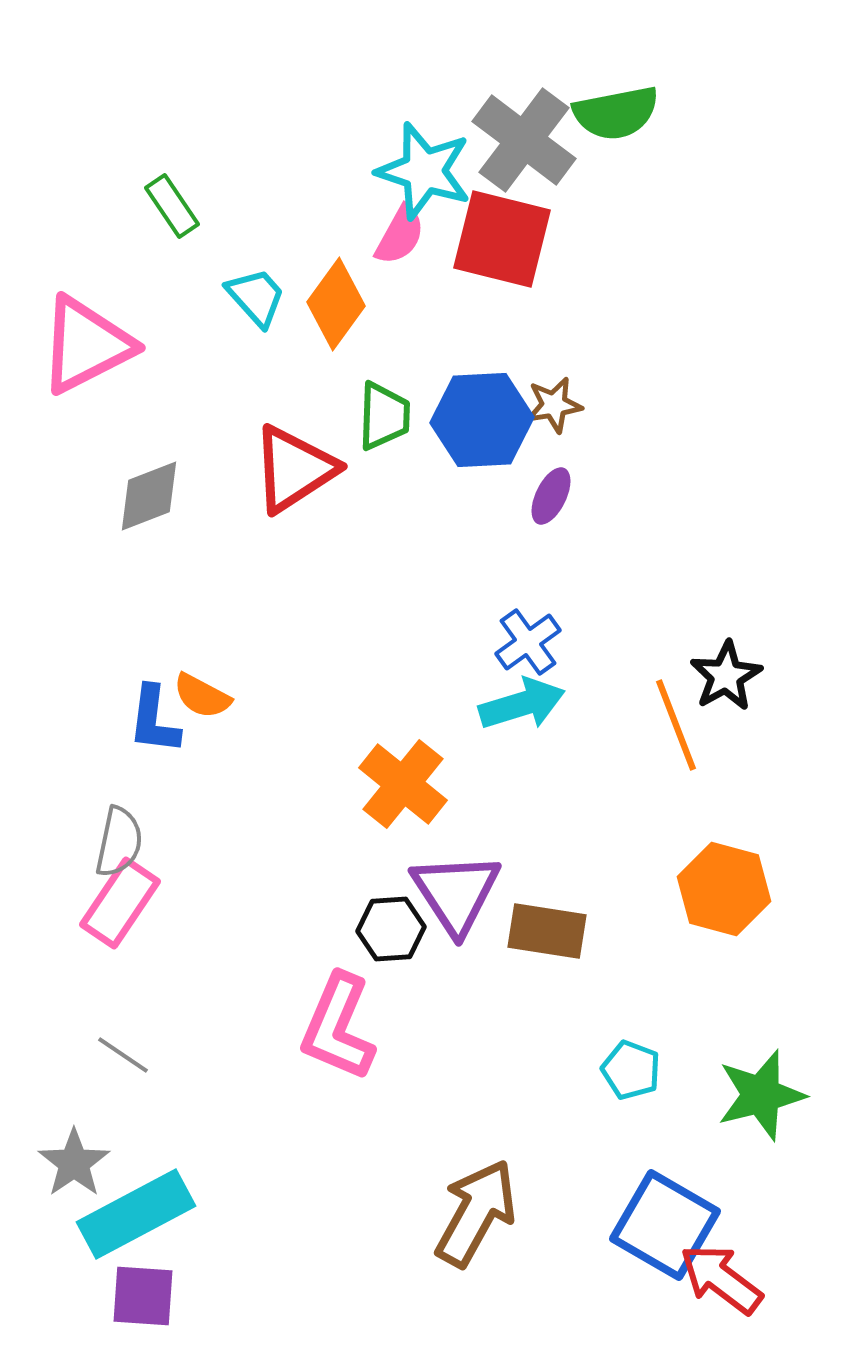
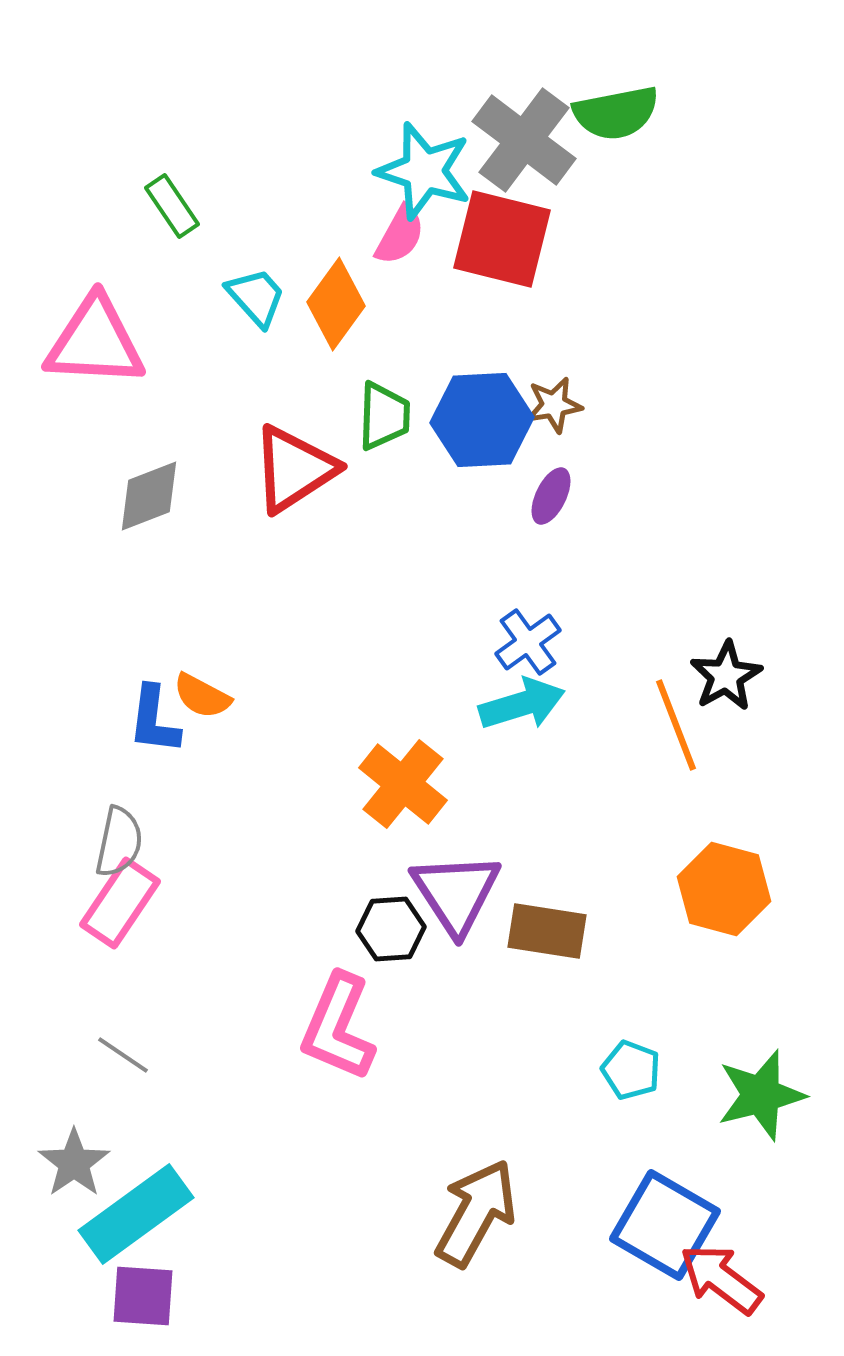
pink triangle: moved 9 px right, 3 px up; rotated 30 degrees clockwise
cyan rectangle: rotated 8 degrees counterclockwise
